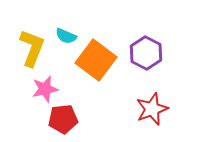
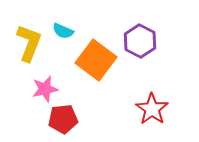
cyan semicircle: moved 3 px left, 5 px up
yellow L-shape: moved 3 px left, 5 px up
purple hexagon: moved 6 px left, 12 px up
red star: rotated 16 degrees counterclockwise
